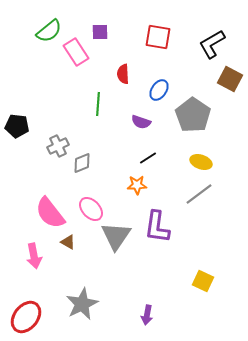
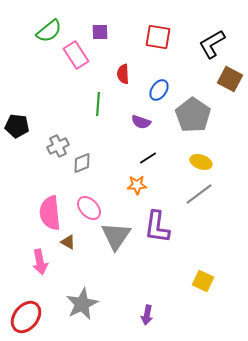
pink rectangle: moved 3 px down
pink ellipse: moved 2 px left, 1 px up
pink semicircle: rotated 32 degrees clockwise
pink arrow: moved 6 px right, 6 px down
